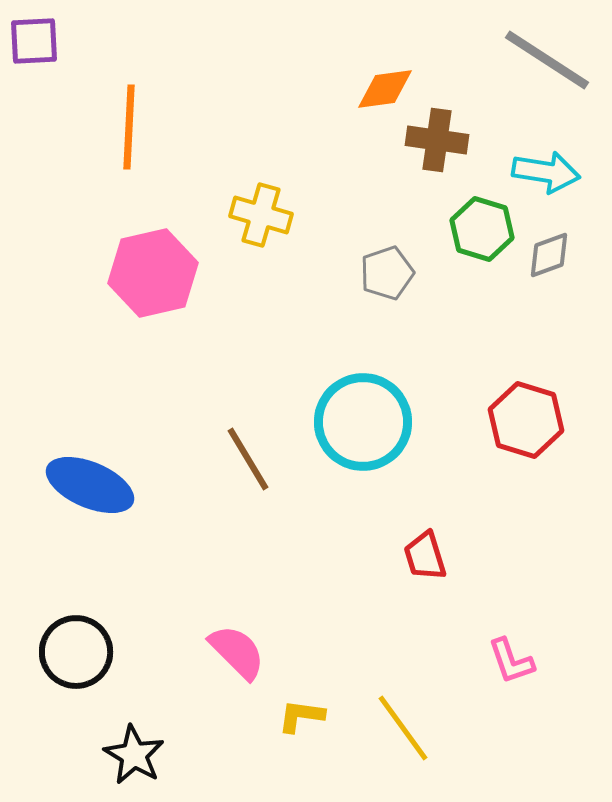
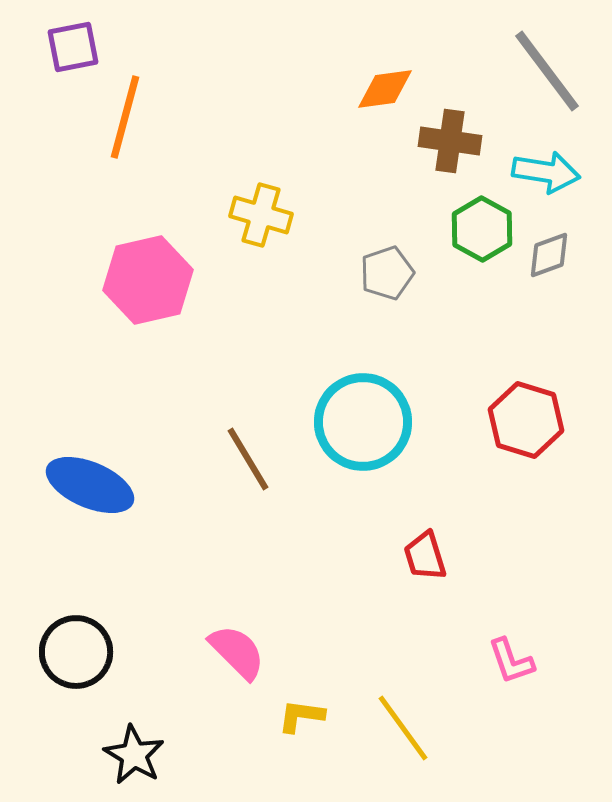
purple square: moved 39 px right, 6 px down; rotated 8 degrees counterclockwise
gray line: moved 11 px down; rotated 20 degrees clockwise
orange line: moved 4 px left, 10 px up; rotated 12 degrees clockwise
brown cross: moved 13 px right, 1 px down
green hexagon: rotated 12 degrees clockwise
pink hexagon: moved 5 px left, 7 px down
